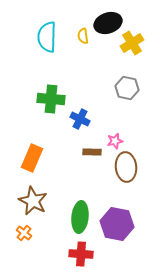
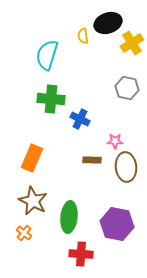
cyan semicircle: moved 18 px down; rotated 16 degrees clockwise
pink star: rotated 14 degrees clockwise
brown rectangle: moved 8 px down
green ellipse: moved 11 px left
